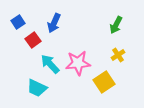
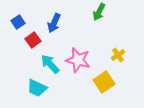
green arrow: moved 17 px left, 13 px up
pink star: moved 3 px up; rotated 20 degrees clockwise
